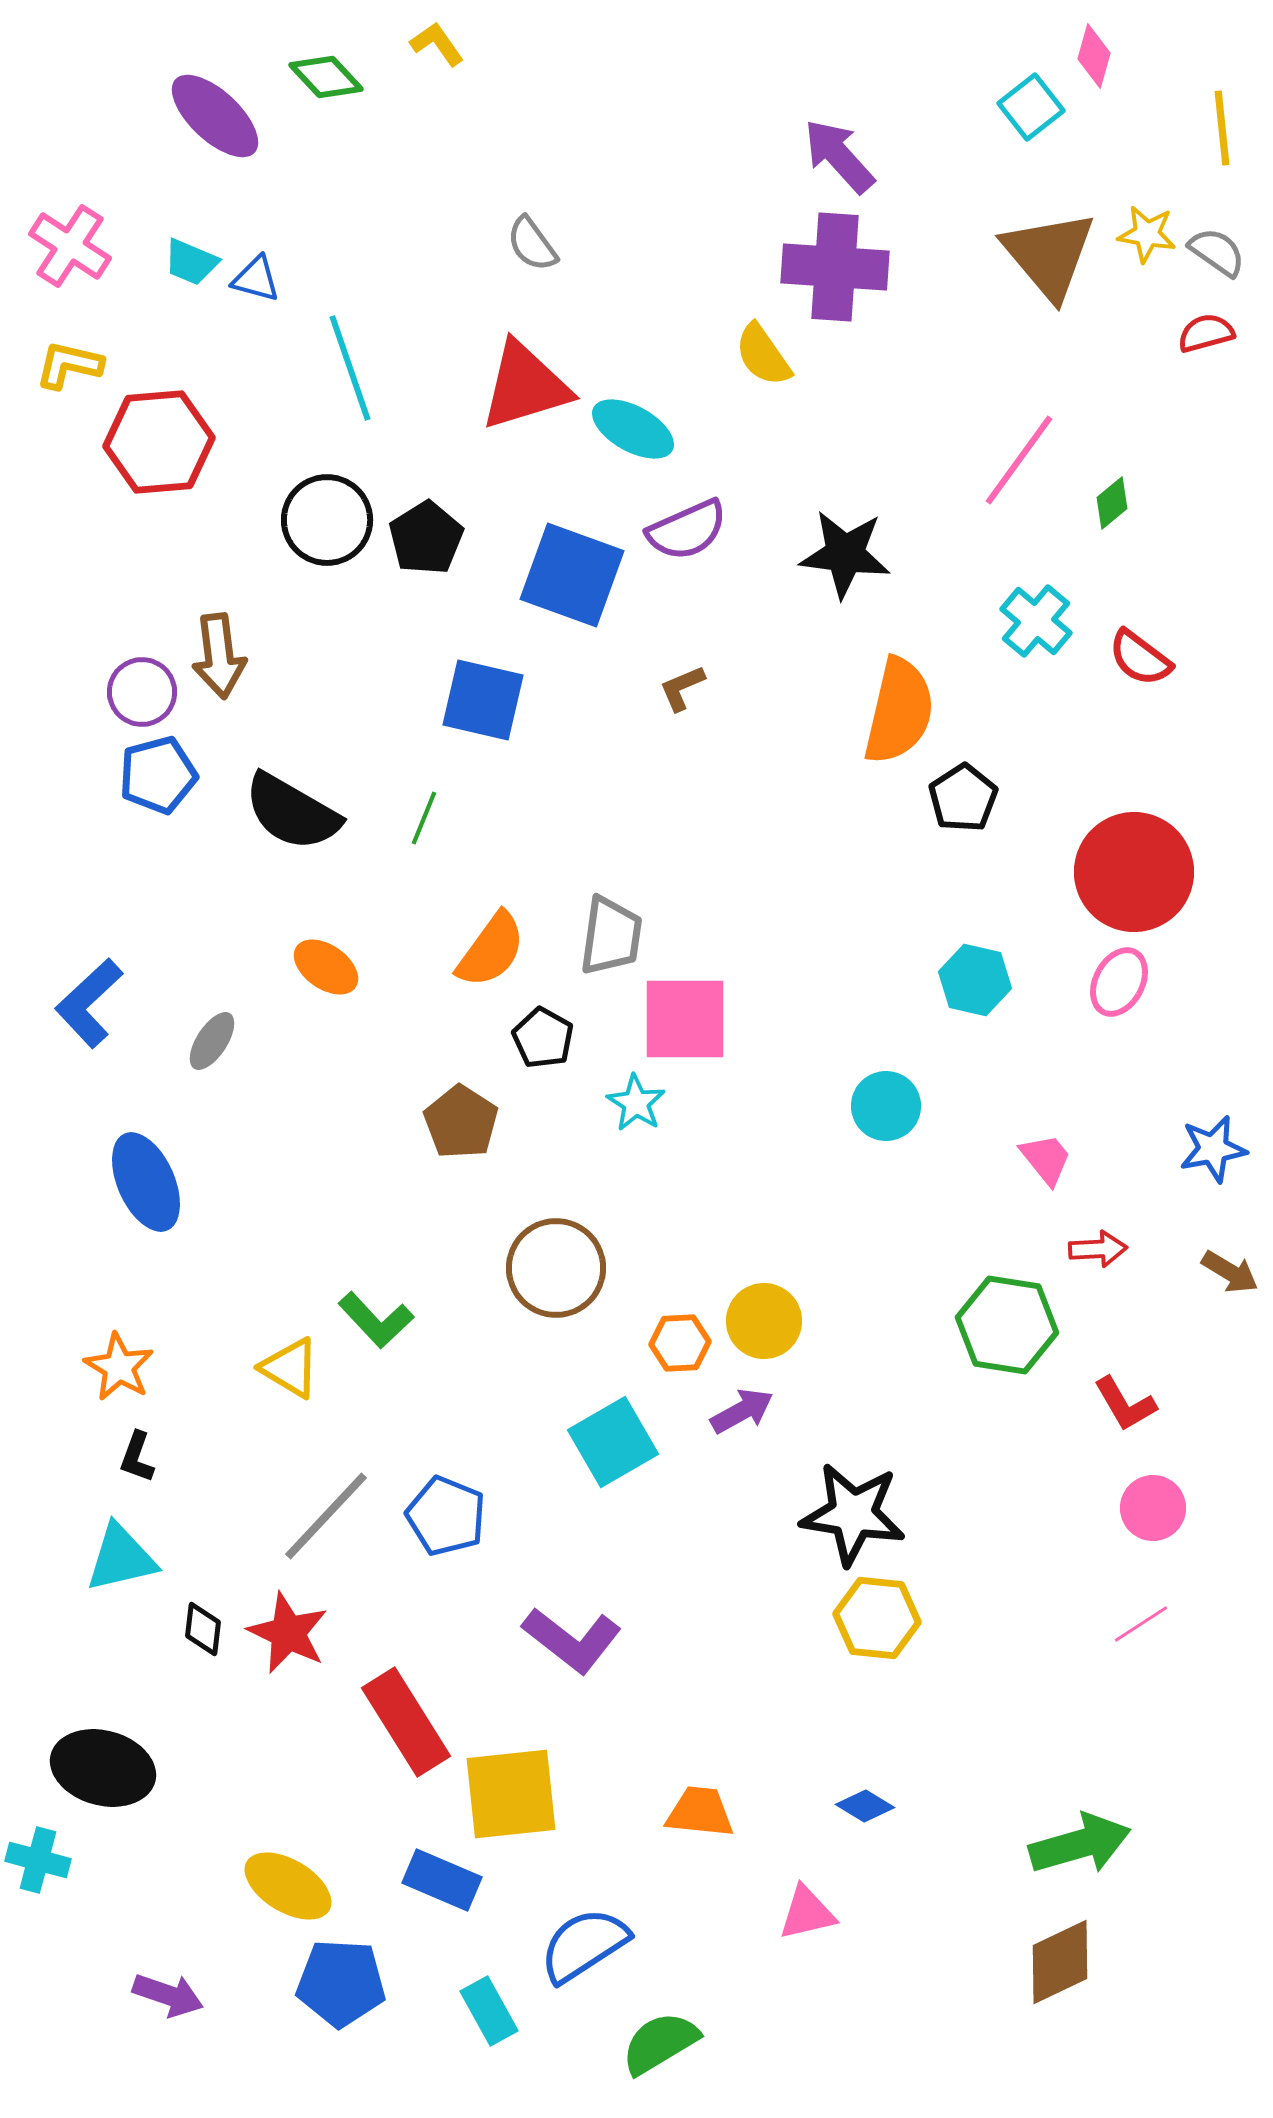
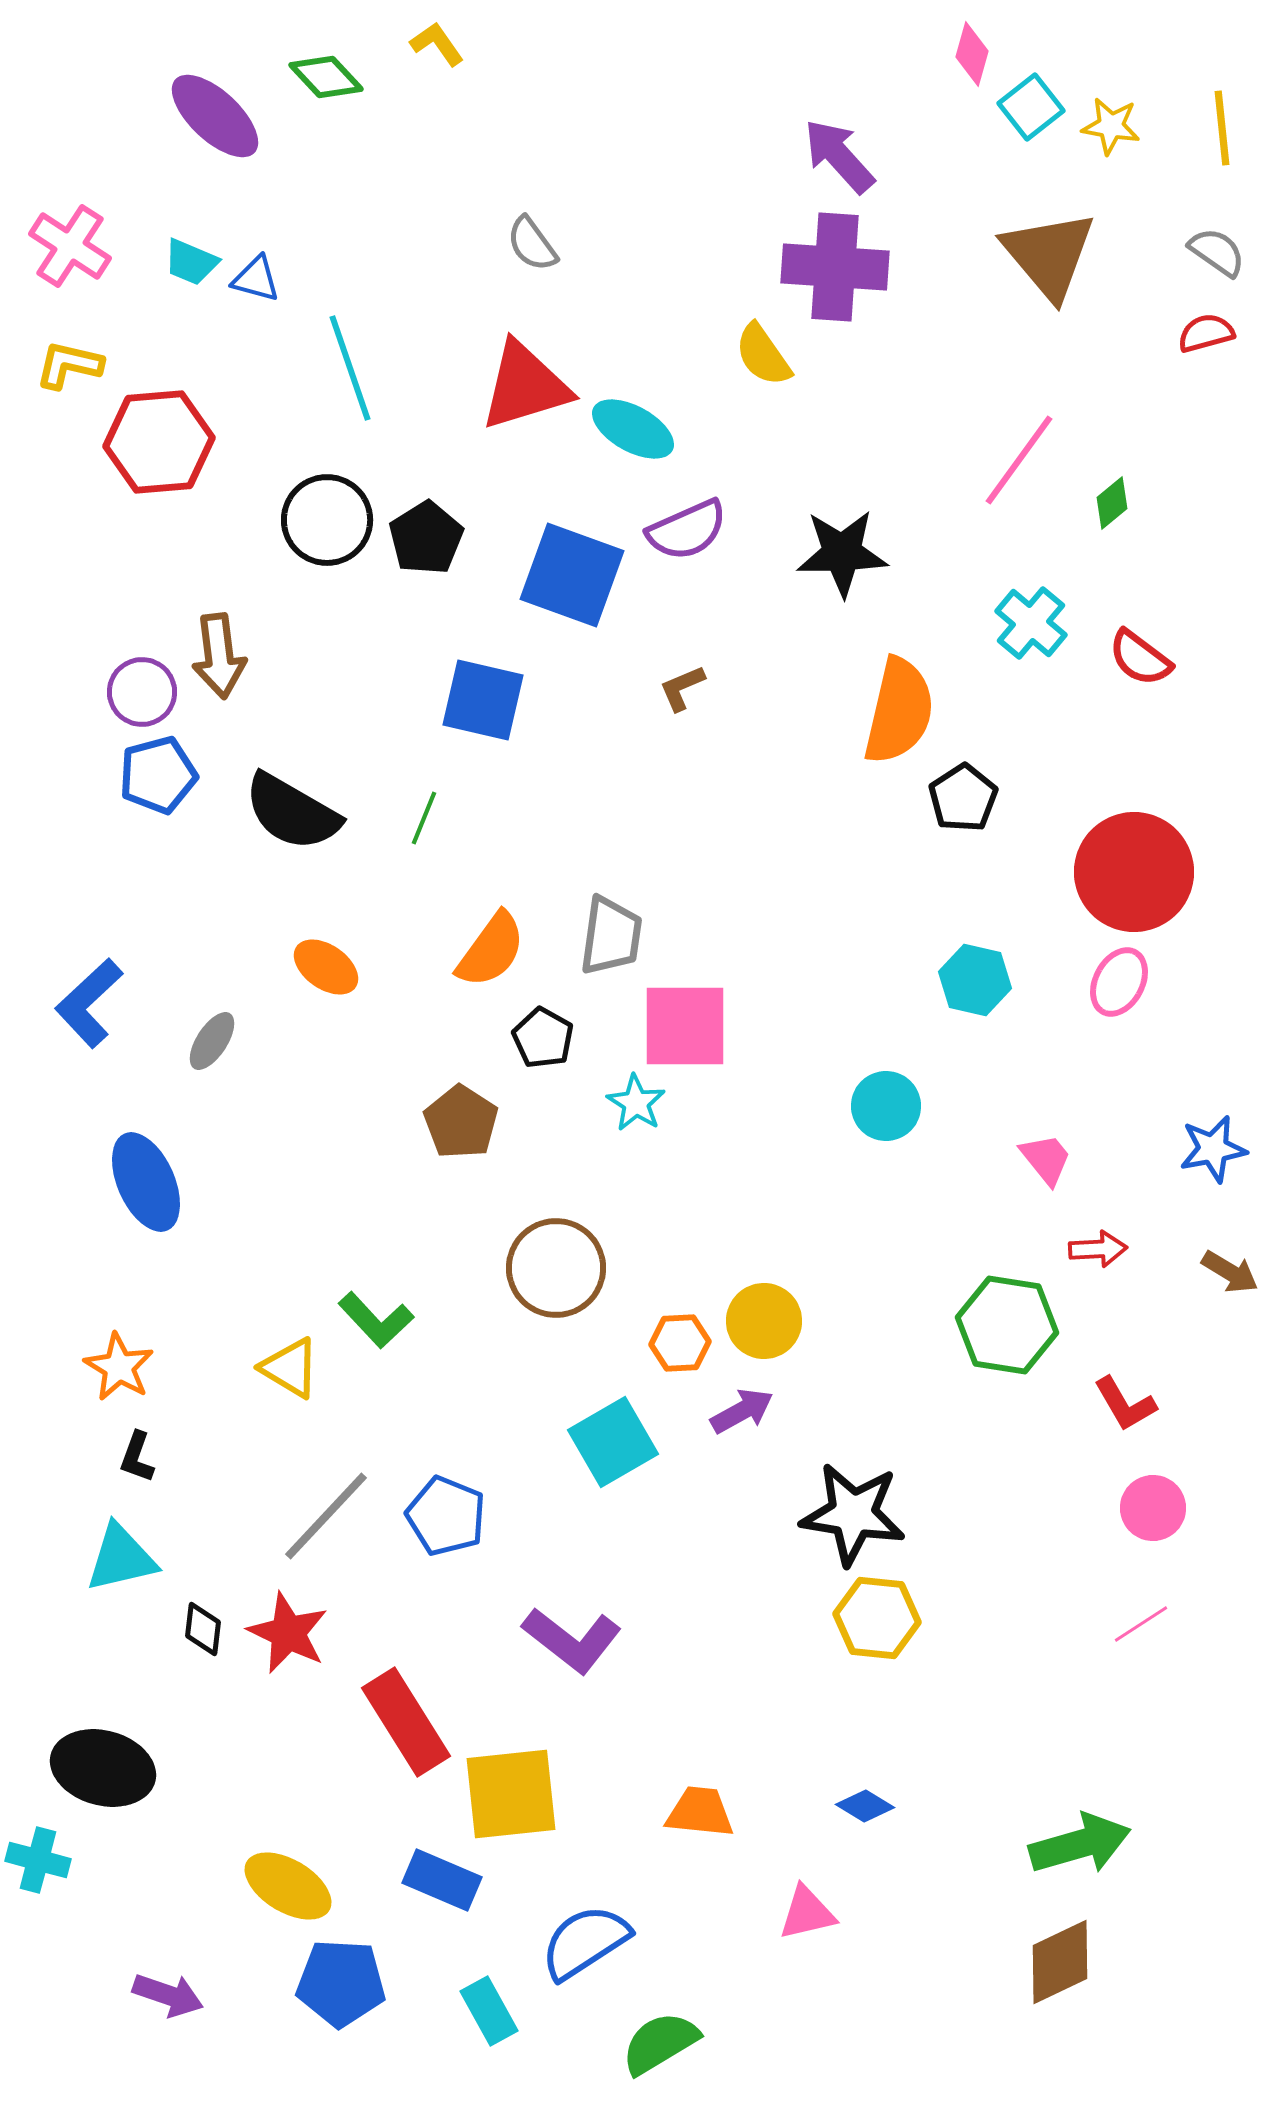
pink diamond at (1094, 56): moved 122 px left, 2 px up
yellow star at (1147, 234): moved 36 px left, 108 px up
black star at (845, 554): moved 3 px left, 1 px up; rotated 8 degrees counterclockwise
cyan cross at (1036, 621): moved 5 px left, 2 px down
pink square at (685, 1019): moved 7 px down
blue semicircle at (584, 1945): moved 1 px right, 3 px up
